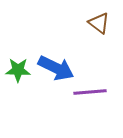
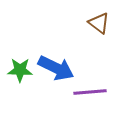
green star: moved 2 px right
